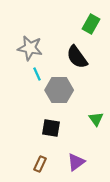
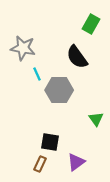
gray star: moved 7 px left
black square: moved 1 px left, 14 px down
